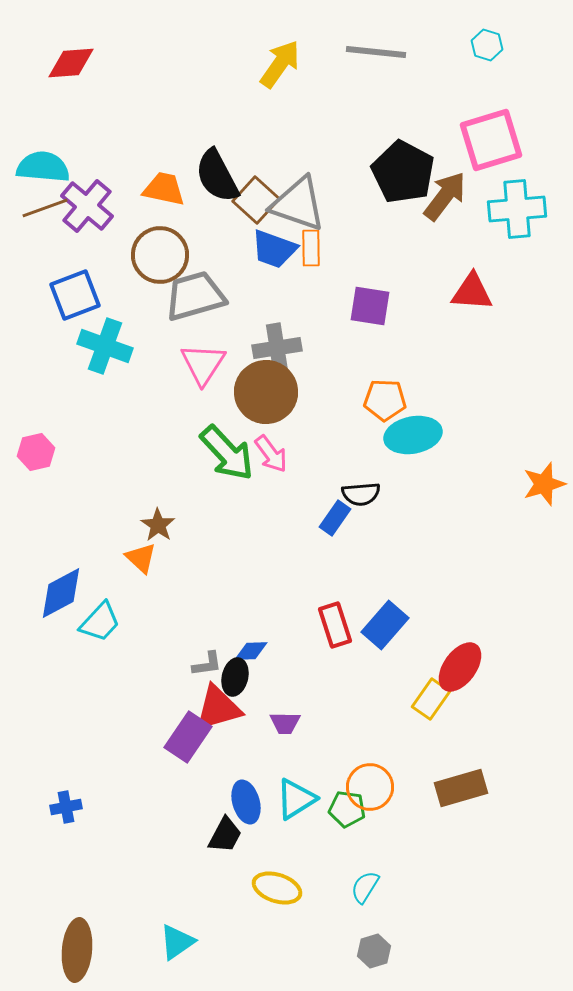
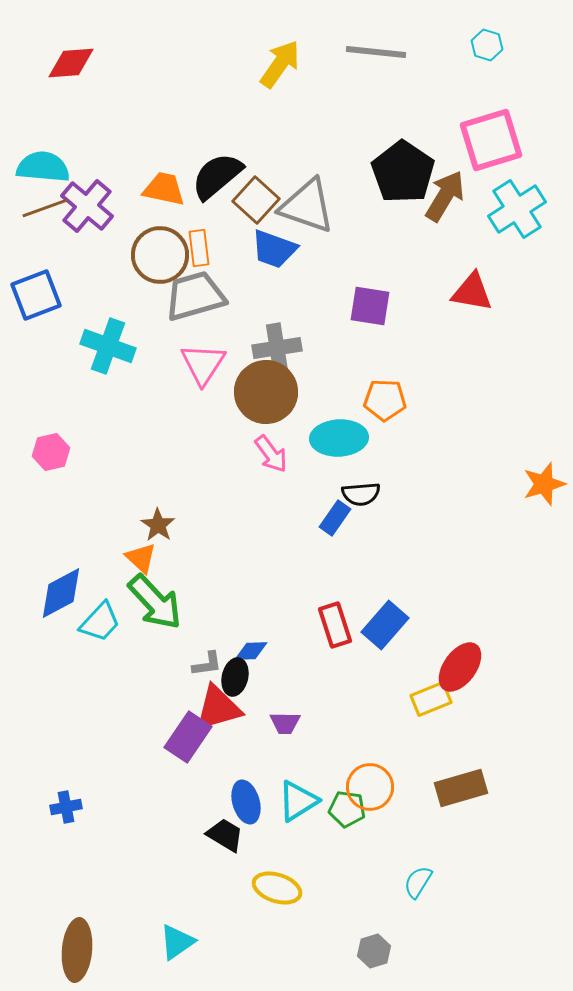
black pentagon at (403, 172): rotated 6 degrees clockwise
black semicircle at (217, 176): rotated 78 degrees clockwise
brown arrow at (445, 196): rotated 6 degrees counterclockwise
gray triangle at (298, 204): moved 9 px right, 2 px down
cyan cross at (517, 209): rotated 28 degrees counterclockwise
orange rectangle at (311, 248): moved 112 px left; rotated 6 degrees counterclockwise
red triangle at (472, 292): rotated 6 degrees clockwise
blue square at (75, 295): moved 39 px left
cyan cross at (105, 346): moved 3 px right
cyan ellipse at (413, 435): moved 74 px left, 3 px down; rotated 8 degrees clockwise
pink hexagon at (36, 452): moved 15 px right
green arrow at (227, 453): moved 72 px left, 149 px down
yellow rectangle at (431, 699): rotated 33 degrees clockwise
cyan triangle at (296, 799): moved 2 px right, 2 px down
black trapezoid at (225, 835): rotated 87 degrees counterclockwise
cyan semicircle at (365, 887): moved 53 px right, 5 px up
